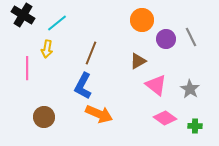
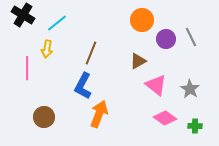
orange arrow: rotated 92 degrees counterclockwise
